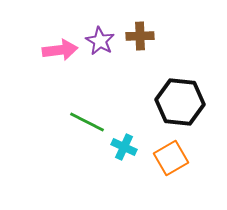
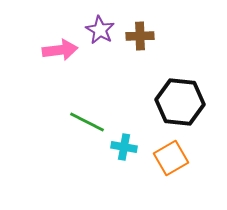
purple star: moved 11 px up
cyan cross: rotated 15 degrees counterclockwise
